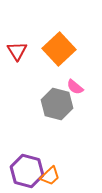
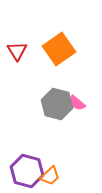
orange square: rotated 8 degrees clockwise
pink semicircle: moved 2 px right, 16 px down
